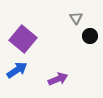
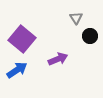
purple square: moved 1 px left
purple arrow: moved 20 px up
